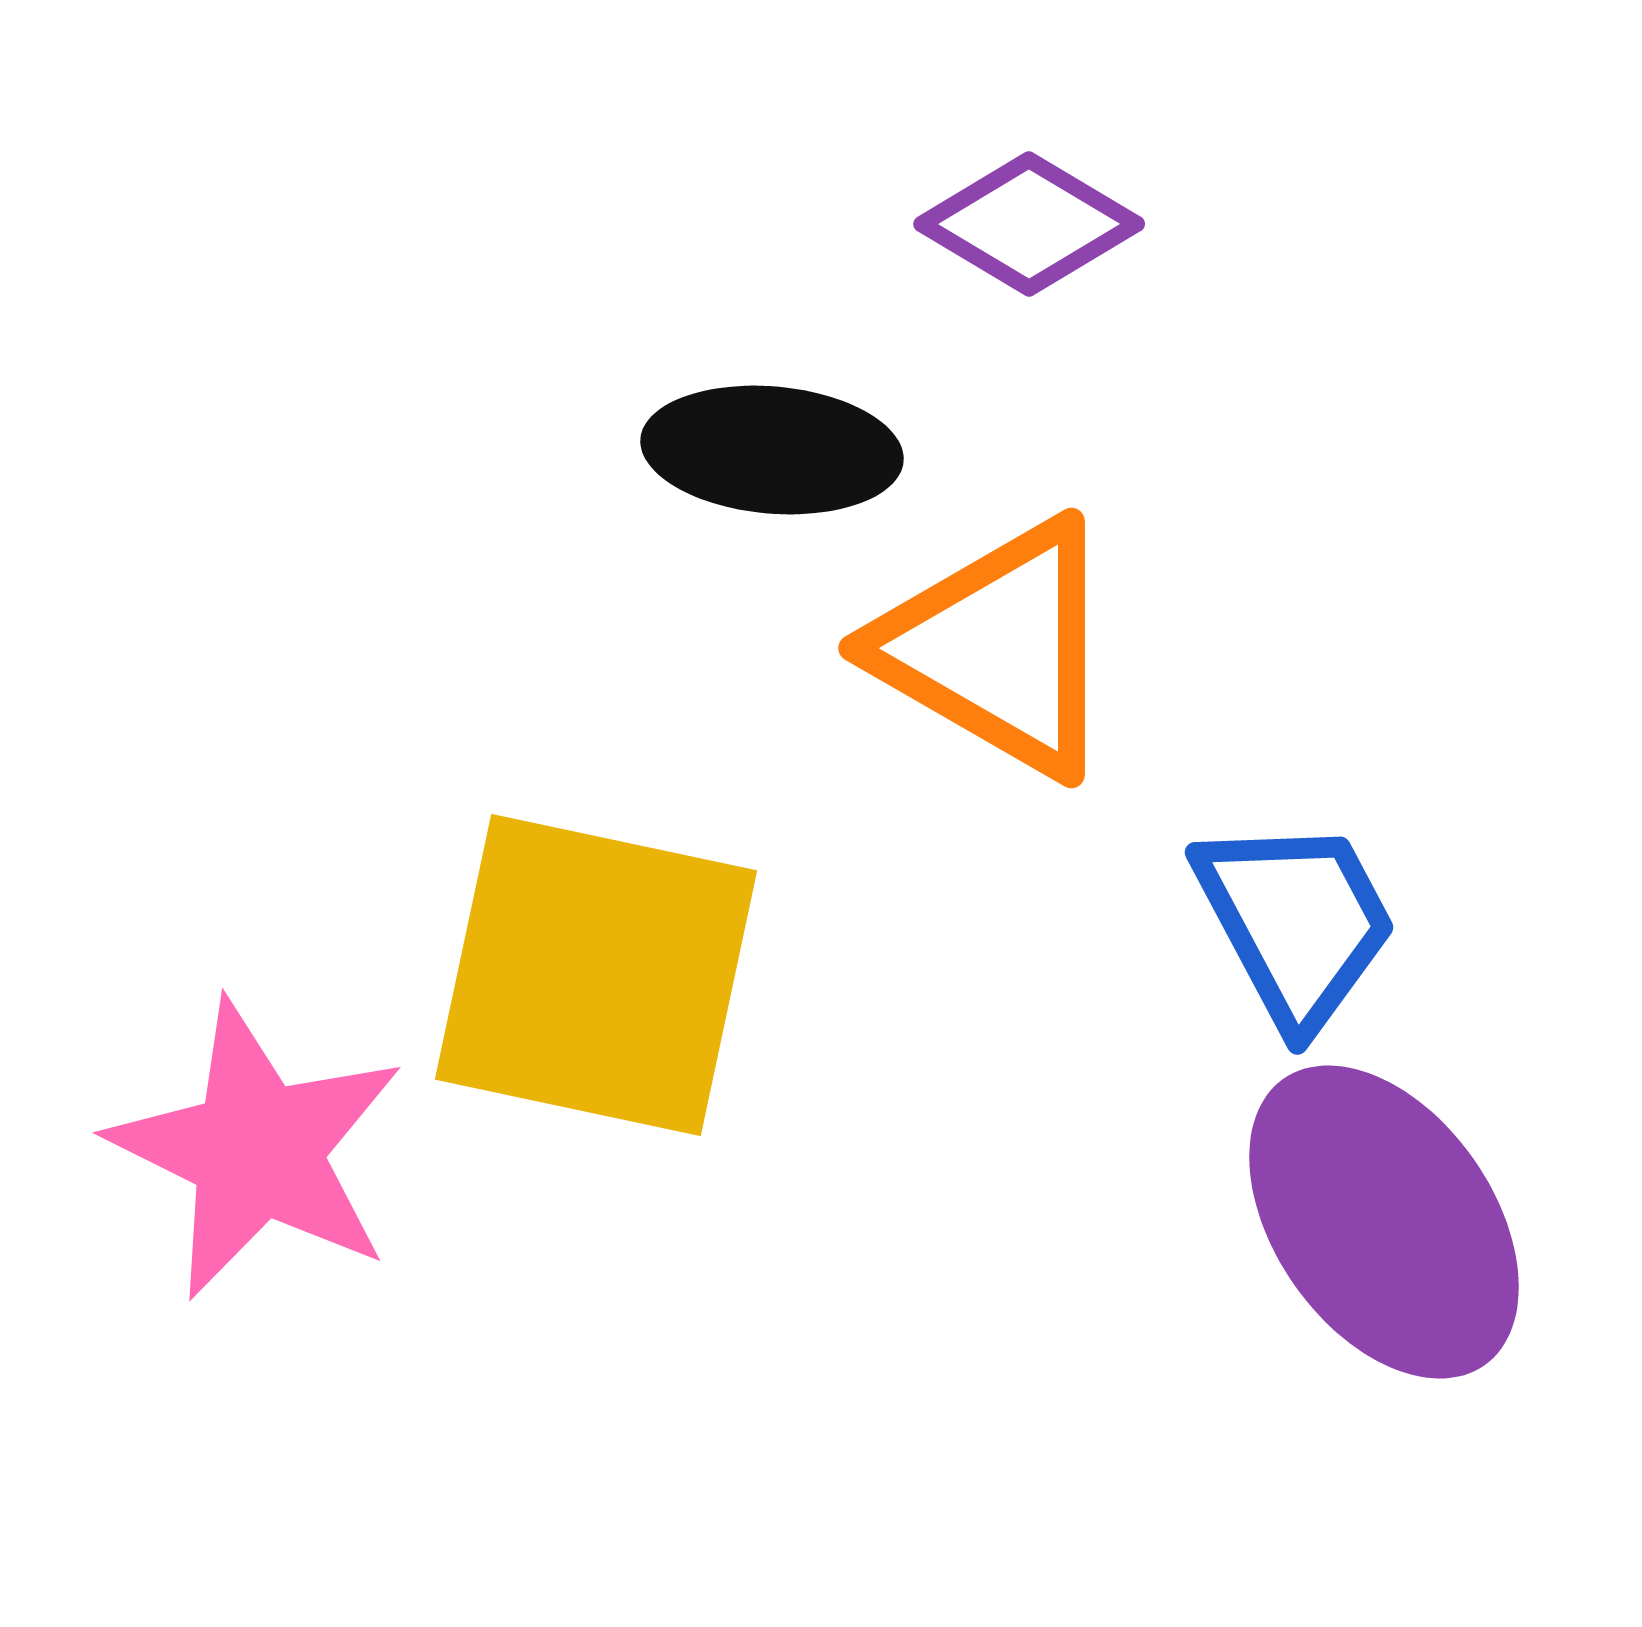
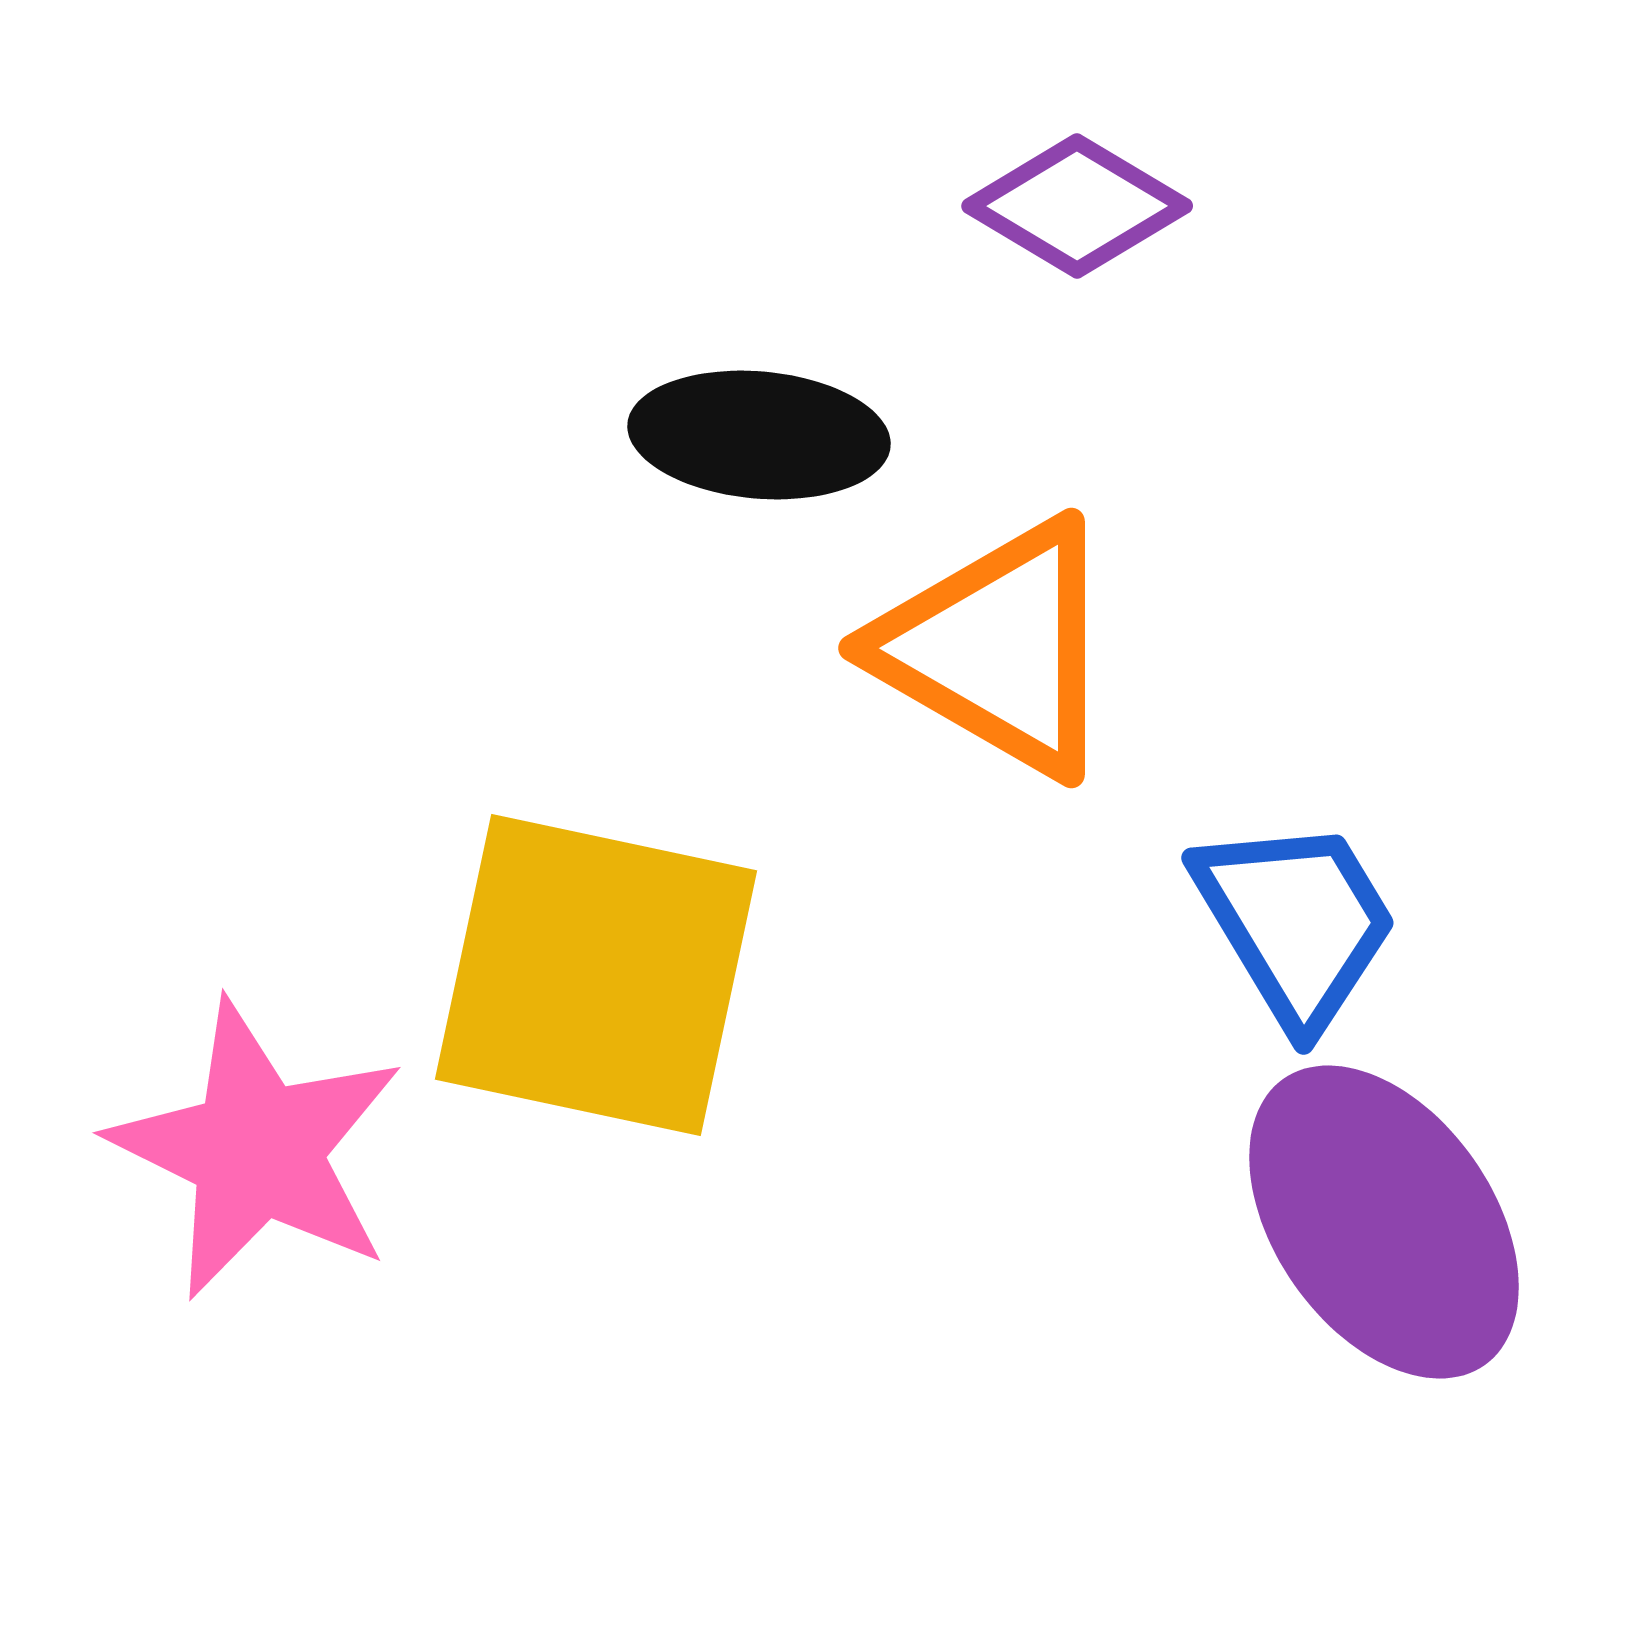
purple diamond: moved 48 px right, 18 px up
black ellipse: moved 13 px left, 15 px up
blue trapezoid: rotated 3 degrees counterclockwise
